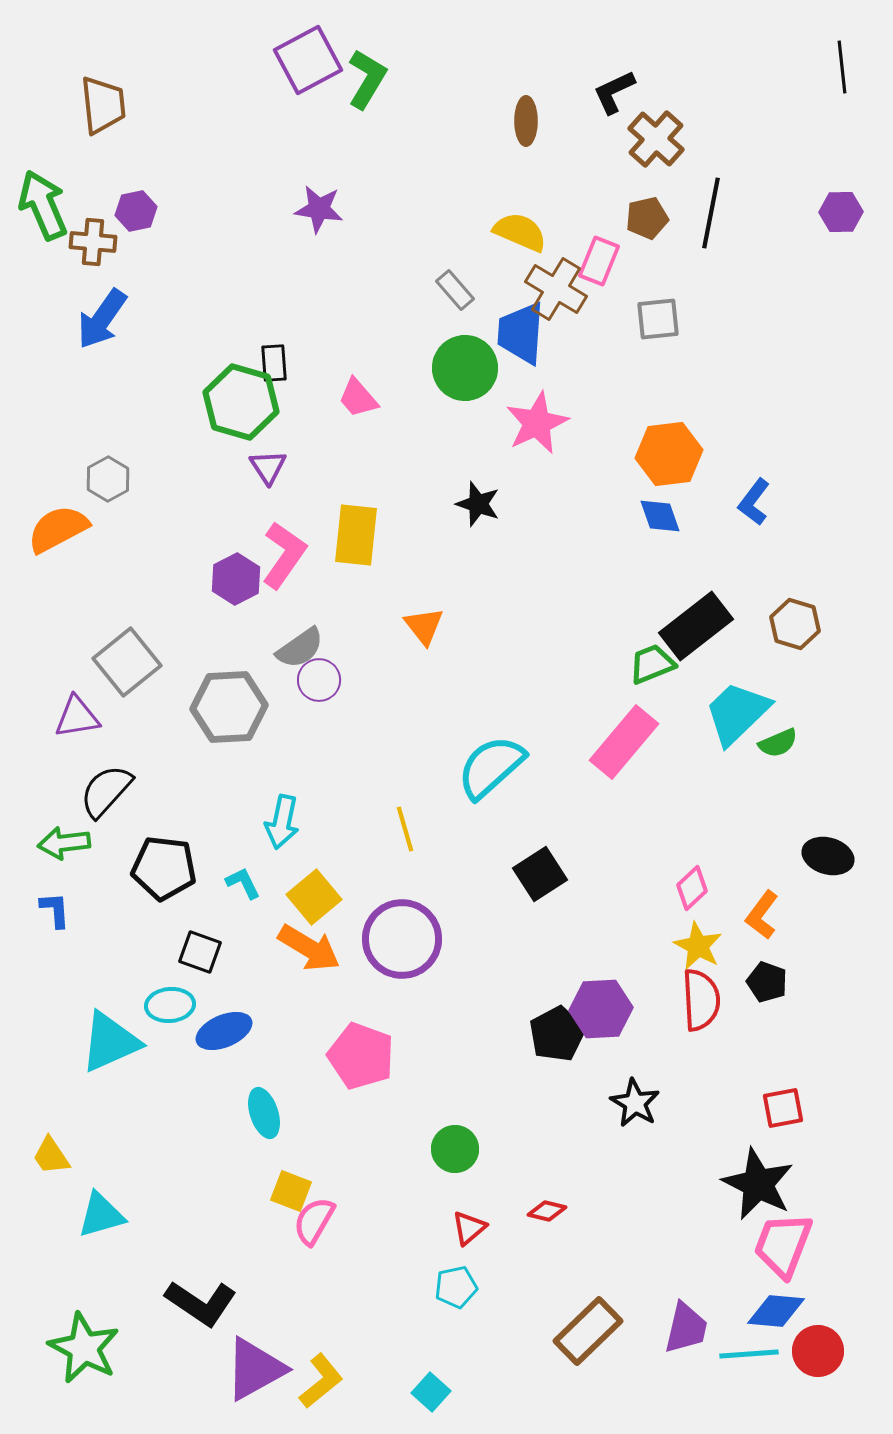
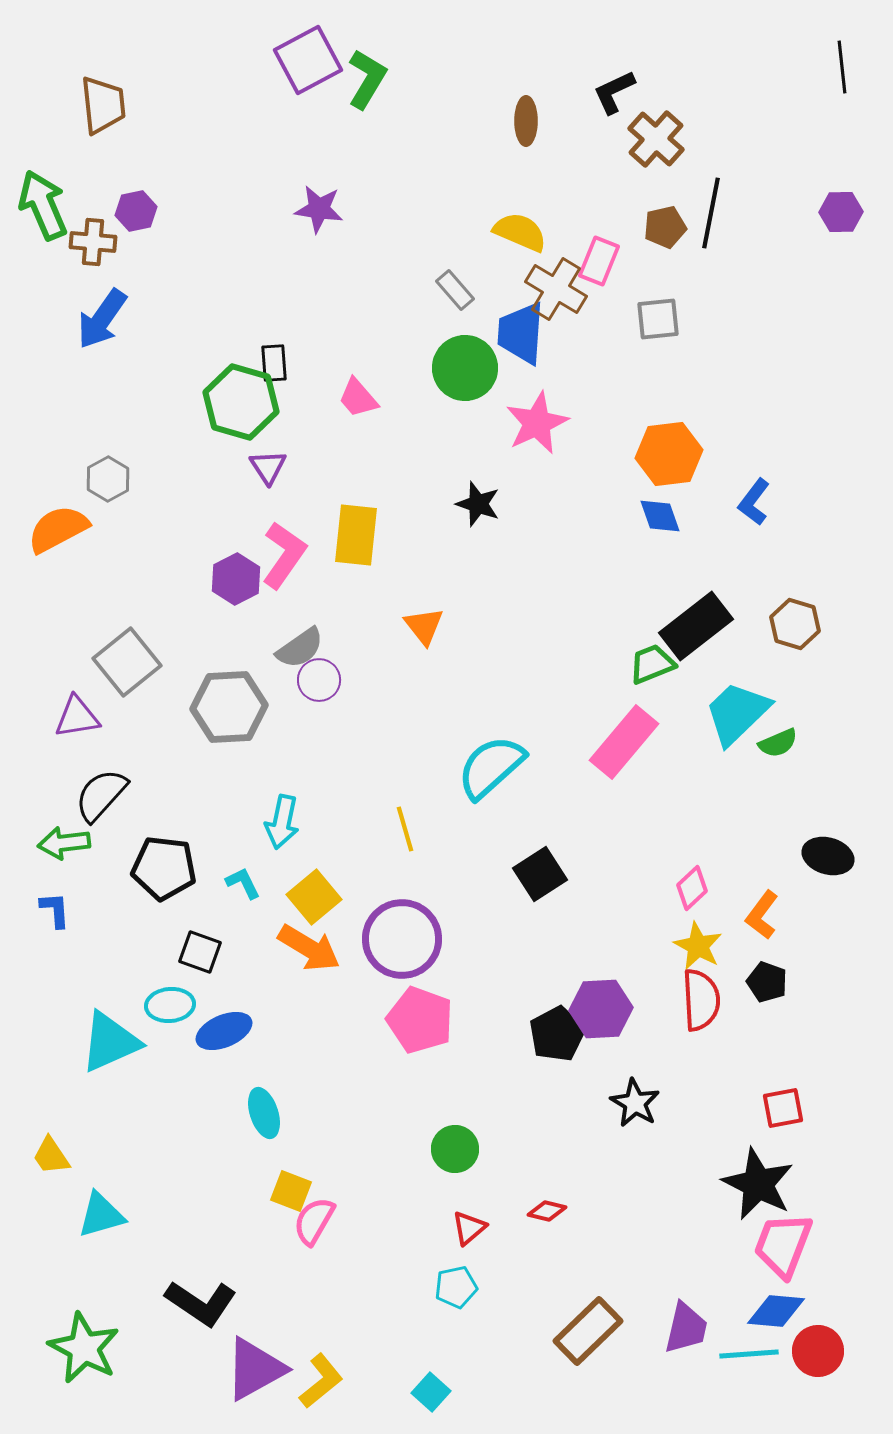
brown pentagon at (647, 218): moved 18 px right, 9 px down
black semicircle at (106, 791): moved 5 px left, 4 px down
pink pentagon at (361, 1056): moved 59 px right, 36 px up
